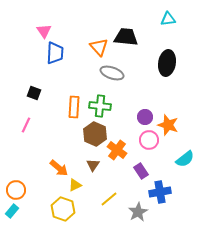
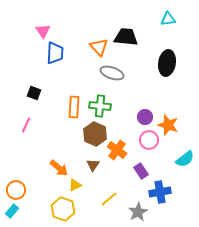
pink triangle: moved 1 px left
